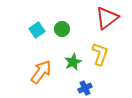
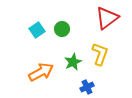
orange arrow: rotated 25 degrees clockwise
blue cross: moved 2 px right, 1 px up
